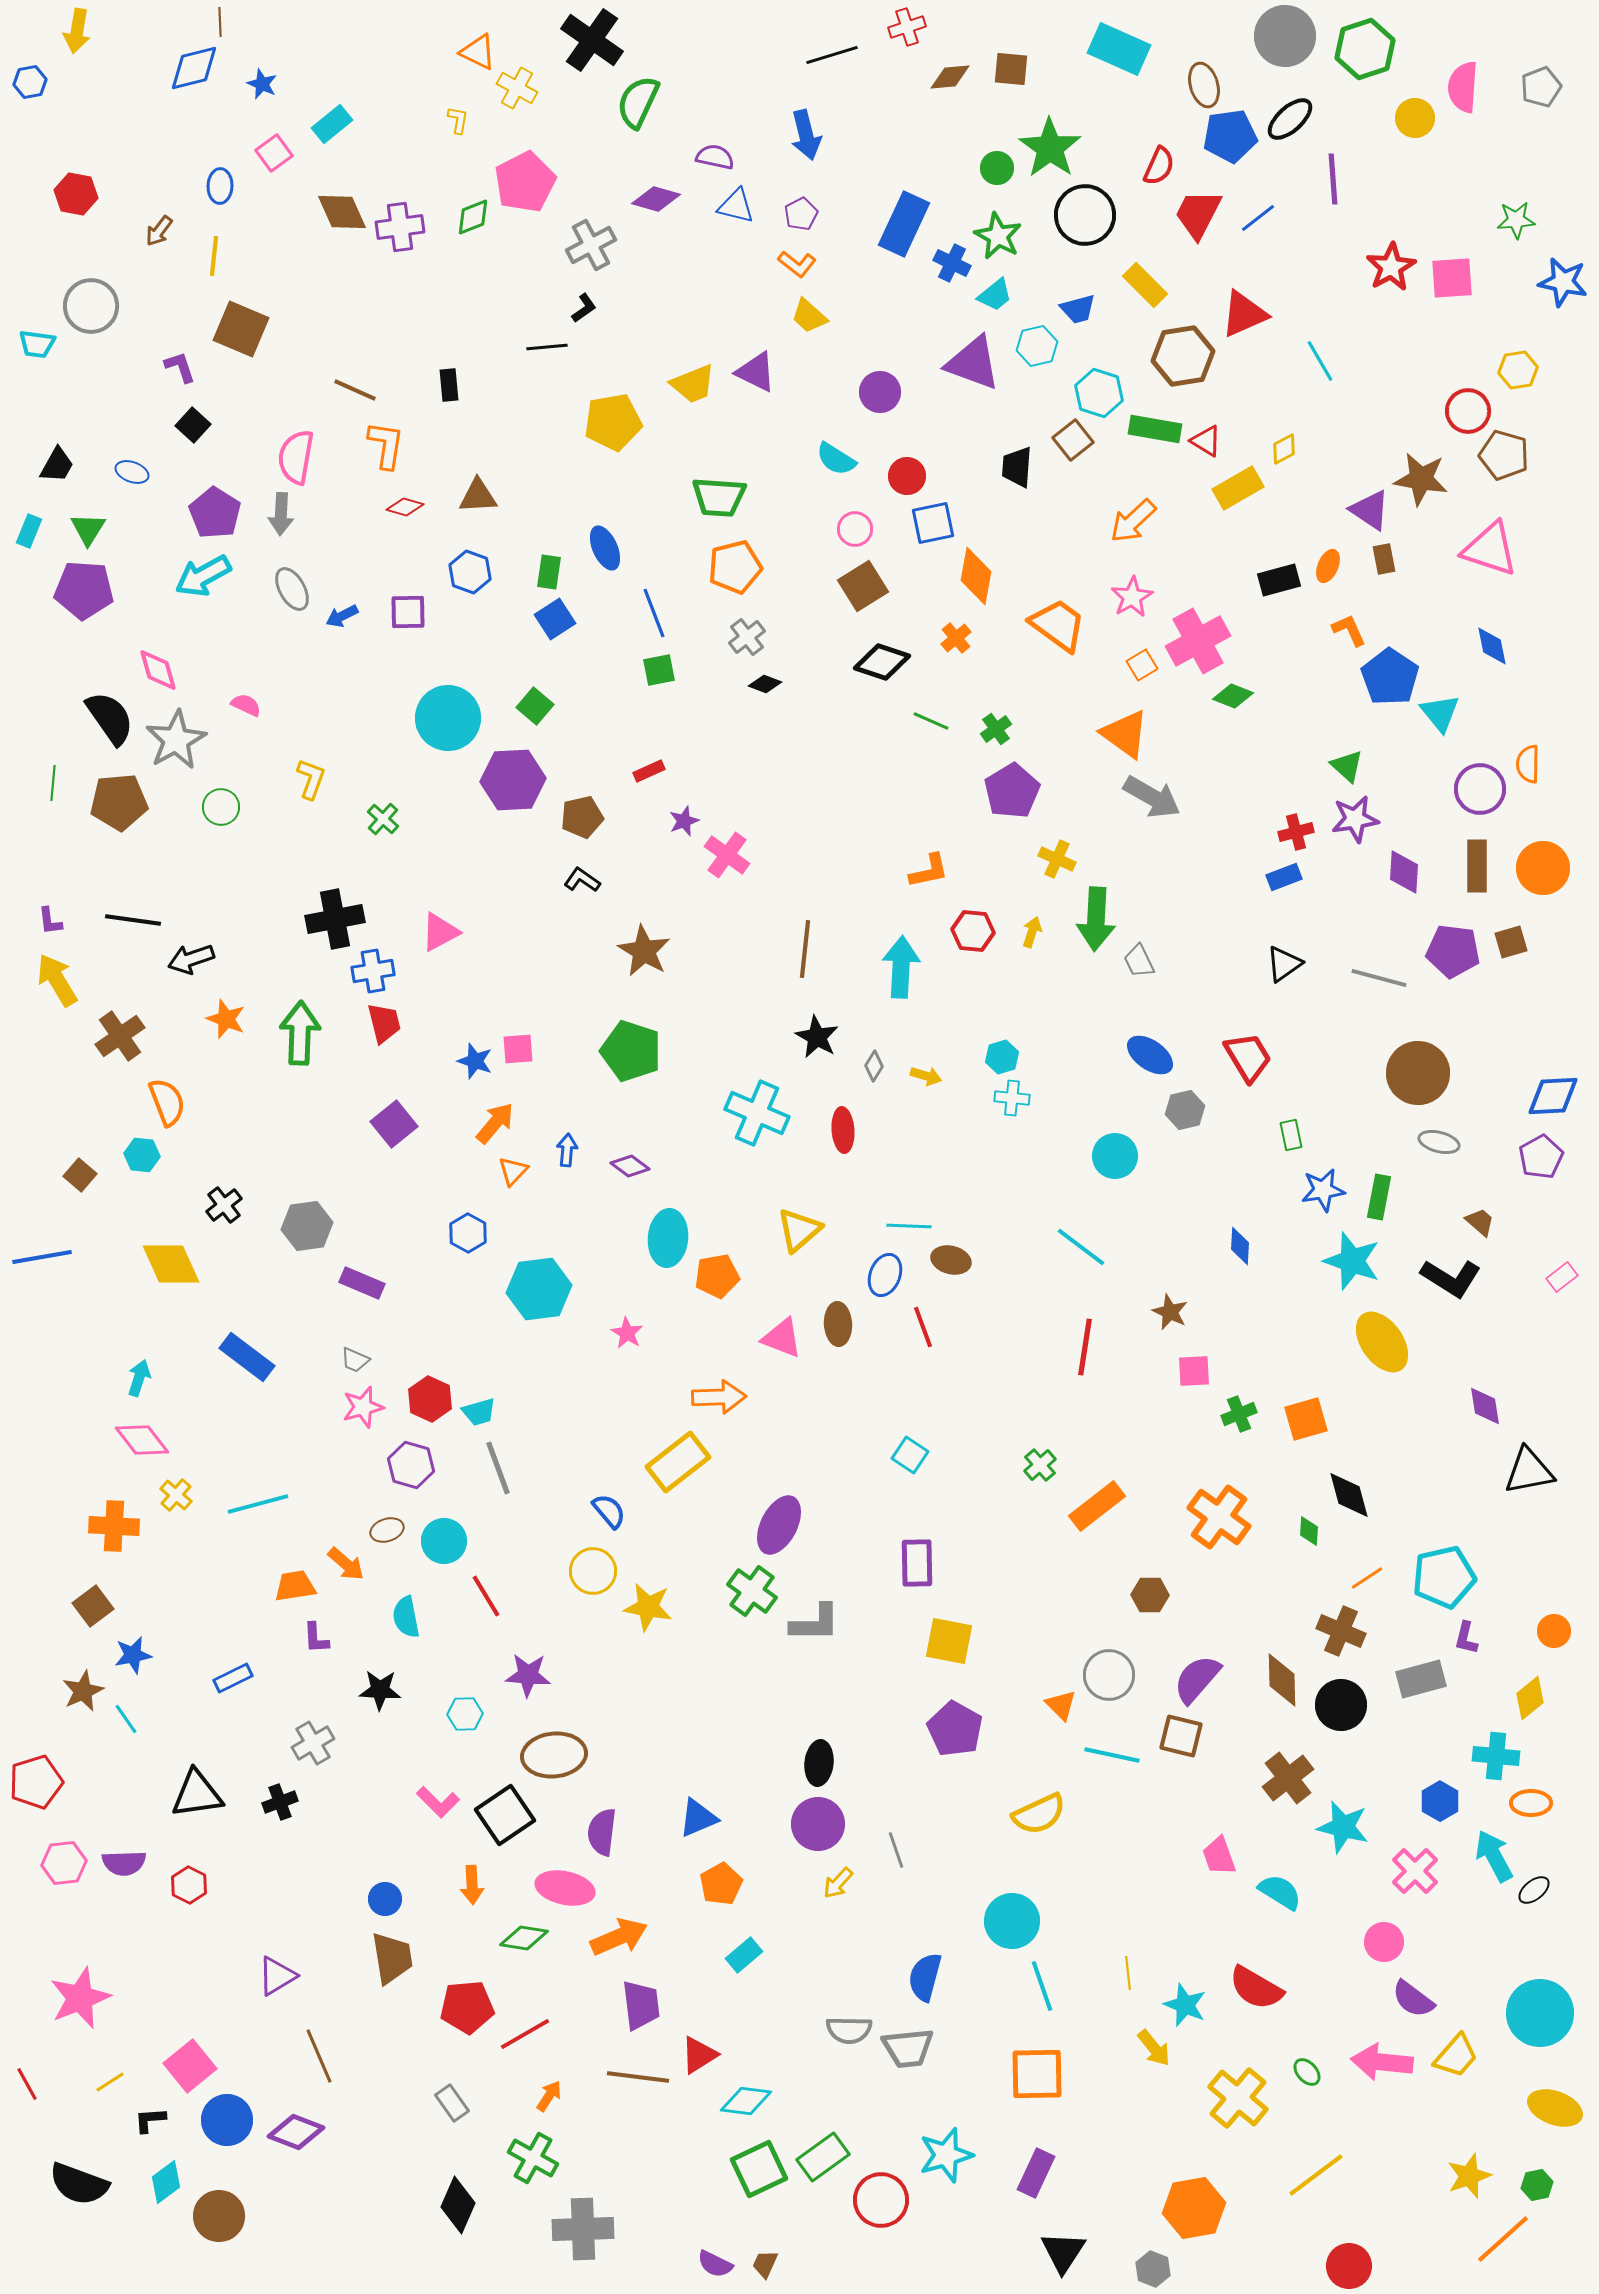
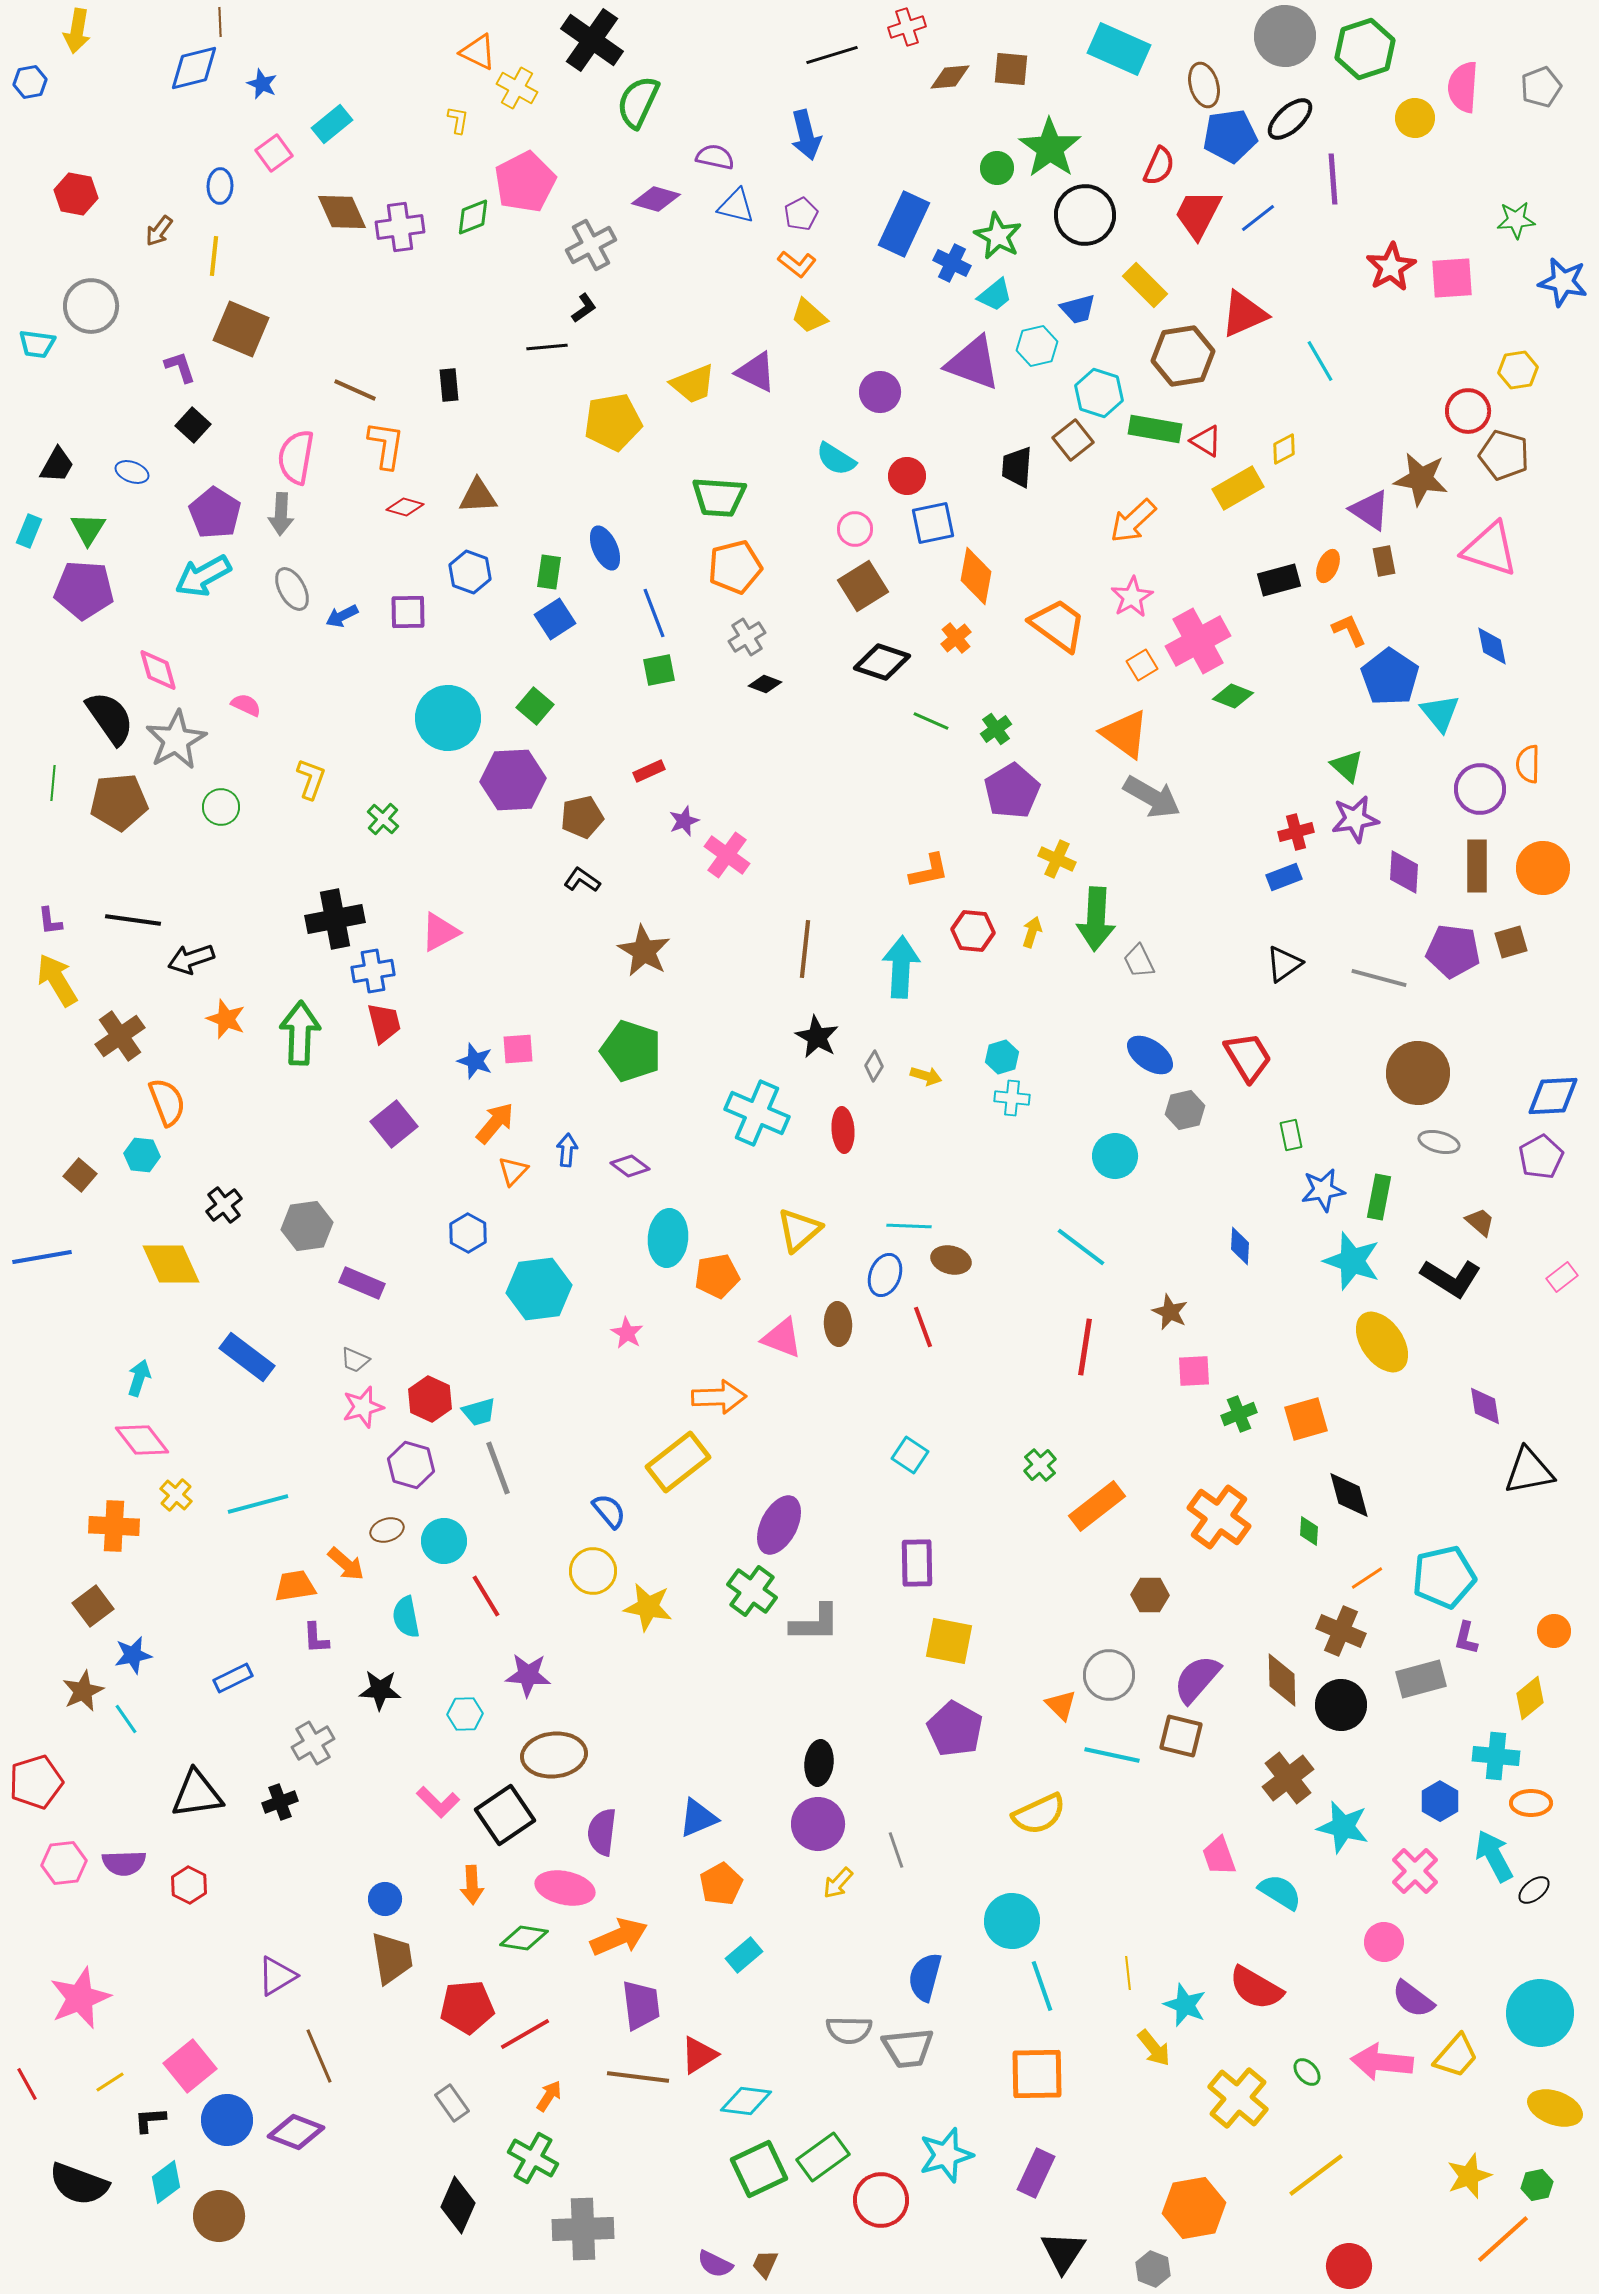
brown rectangle at (1384, 559): moved 2 px down
gray cross at (747, 637): rotated 6 degrees clockwise
